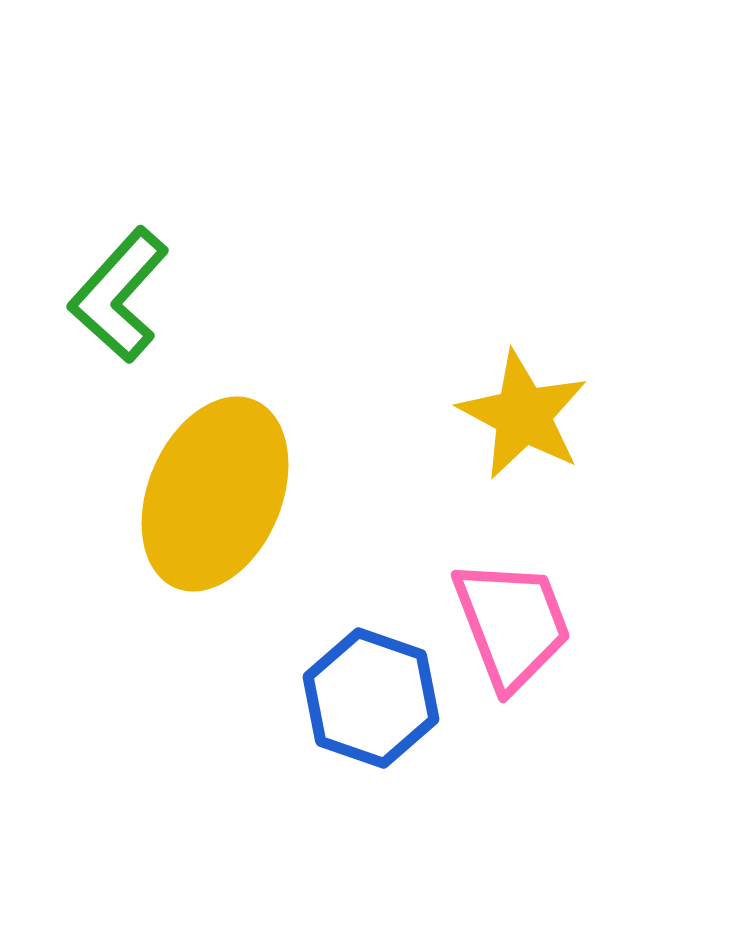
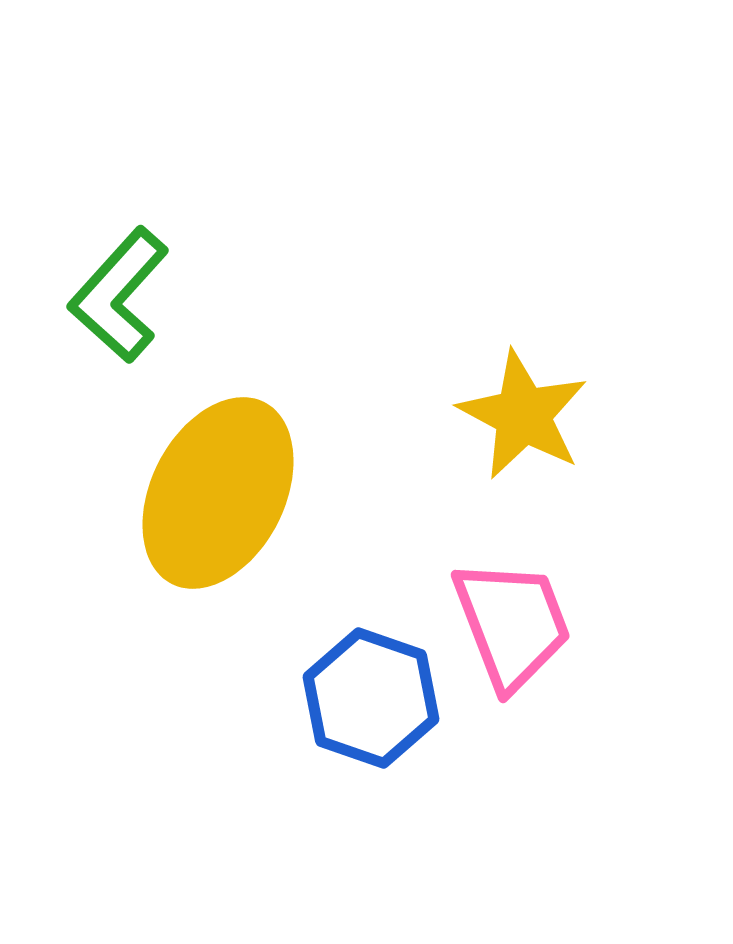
yellow ellipse: moved 3 px right, 1 px up; rotated 4 degrees clockwise
